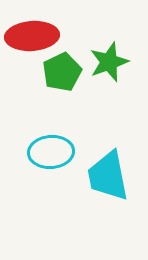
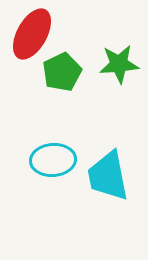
red ellipse: moved 2 px up; rotated 57 degrees counterclockwise
green star: moved 10 px right, 2 px down; rotated 15 degrees clockwise
cyan ellipse: moved 2 px right, 8 px down
